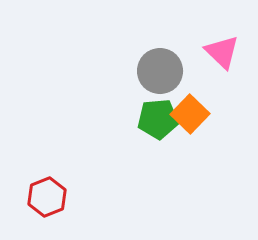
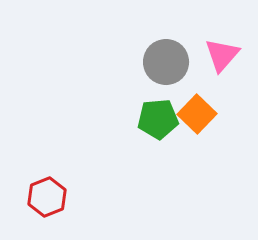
pink triangle: moved 3 px down; rotated 27 degrees clockwise
gray circle: moved 6 px right, 9 px up
orange square: moved 7 px right
